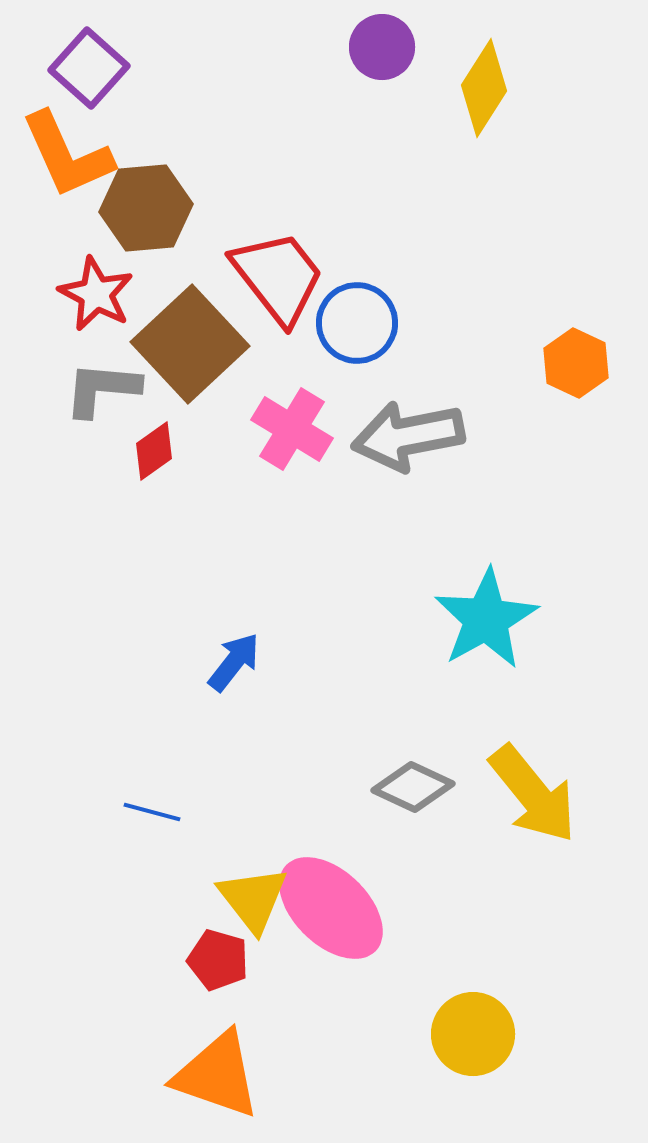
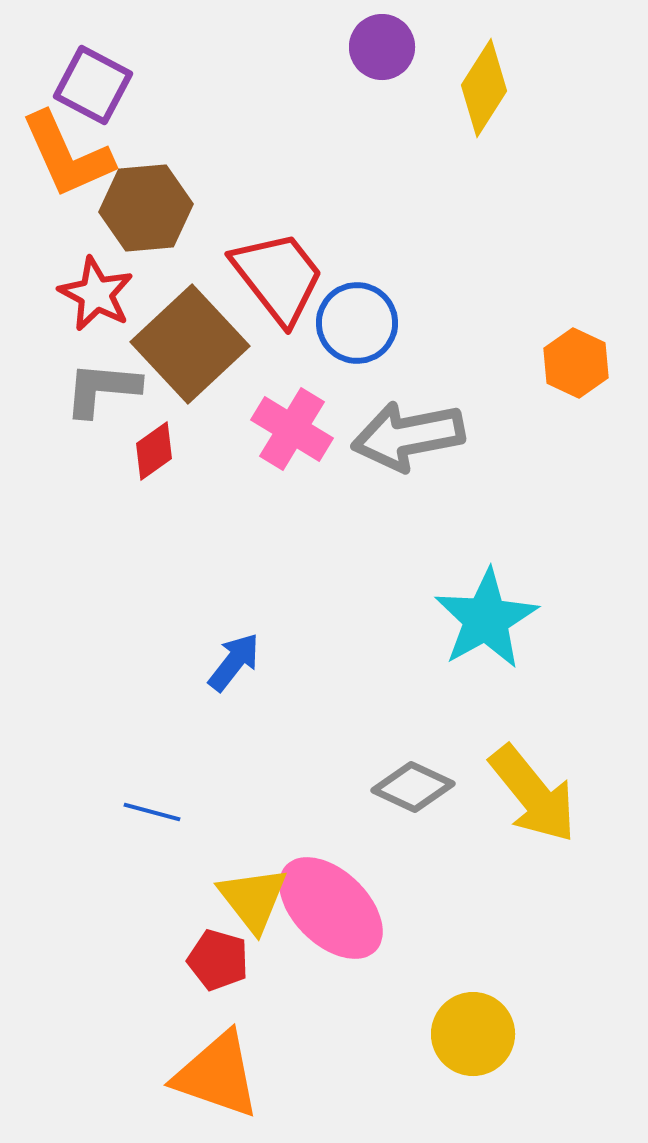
purple square: moved 4 px right, 17 px down; rotated 14 degrees counterclockwise
